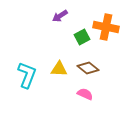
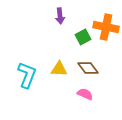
purple arrow: rotated 63 degrees counterclockwise
green square: moved 1 px right
brown diamond: rotated 15 degrees clockwise
